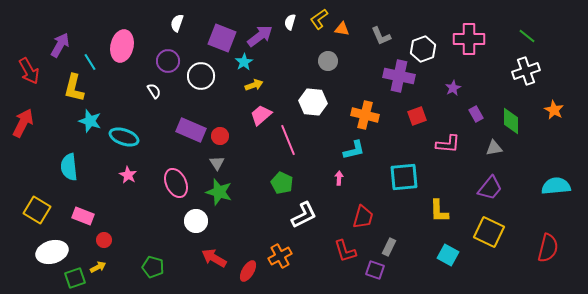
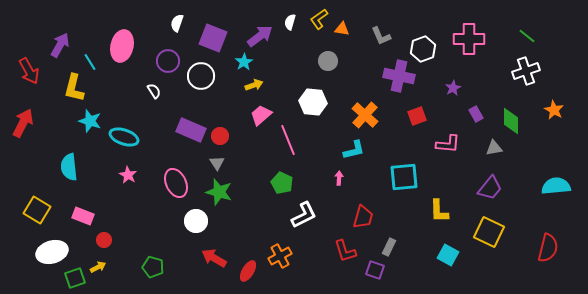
purple square at (222, 38): moved 9 px left
orange cross at (365, 115): rotated 28 degrees clockwise
